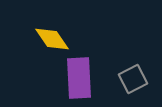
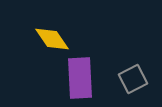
purple rectangle: moved 1 px right
